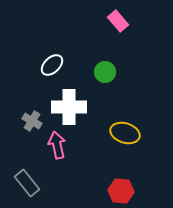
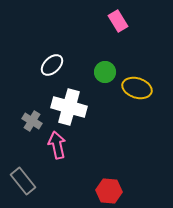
pink rectangle: rotated 10 degrees clockwise
white cross: rotated 16 degrees clockwise
yellow ellipse: moved 12 px right, 45 px up
gray rectangle: moved 4 px left, 2 px up
red hexagon: moved 12 px left
